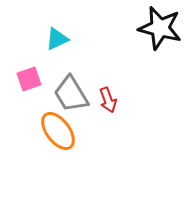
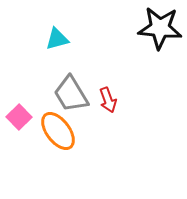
black star: rotated 9 degrees counterclockwise
cyan triangle: rotated 10 degrees clockwise
pink square: moved 10 px left, 38 px down; rotated 25 degrees counterclockwise
